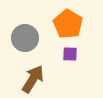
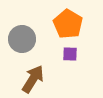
gray circle: moved 3 px left, 1 px down
